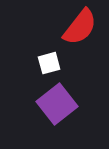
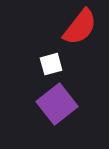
white square: moved 2 px right, 1 px down
